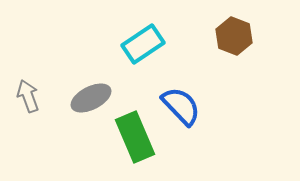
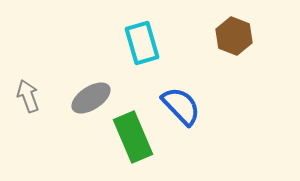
cyan rectangle: moved 1 px left, 1 px up; rotated 72 degrees counterclockwise
gray ellipse: rotated 6 degrees counterclockwise
green rectangle: moved 2 px left
